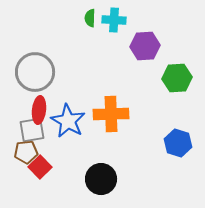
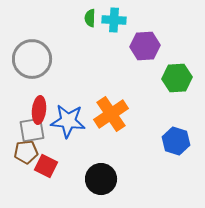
gray circle: moved 3 px left, 13 px up
orange cross: rotated 32 degrees counterclockwise
blue star: rotated 24 degrees counterclockwise
blue hexagon: moved 2 px left, 2 px up
red square: moved 6 px right, 1 px up; rotated 20 degrees counterclockwise
